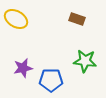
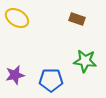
yellow ellipse: moved 1 px right, 1 px up
purple star: moved 8 px left, 7 px down
